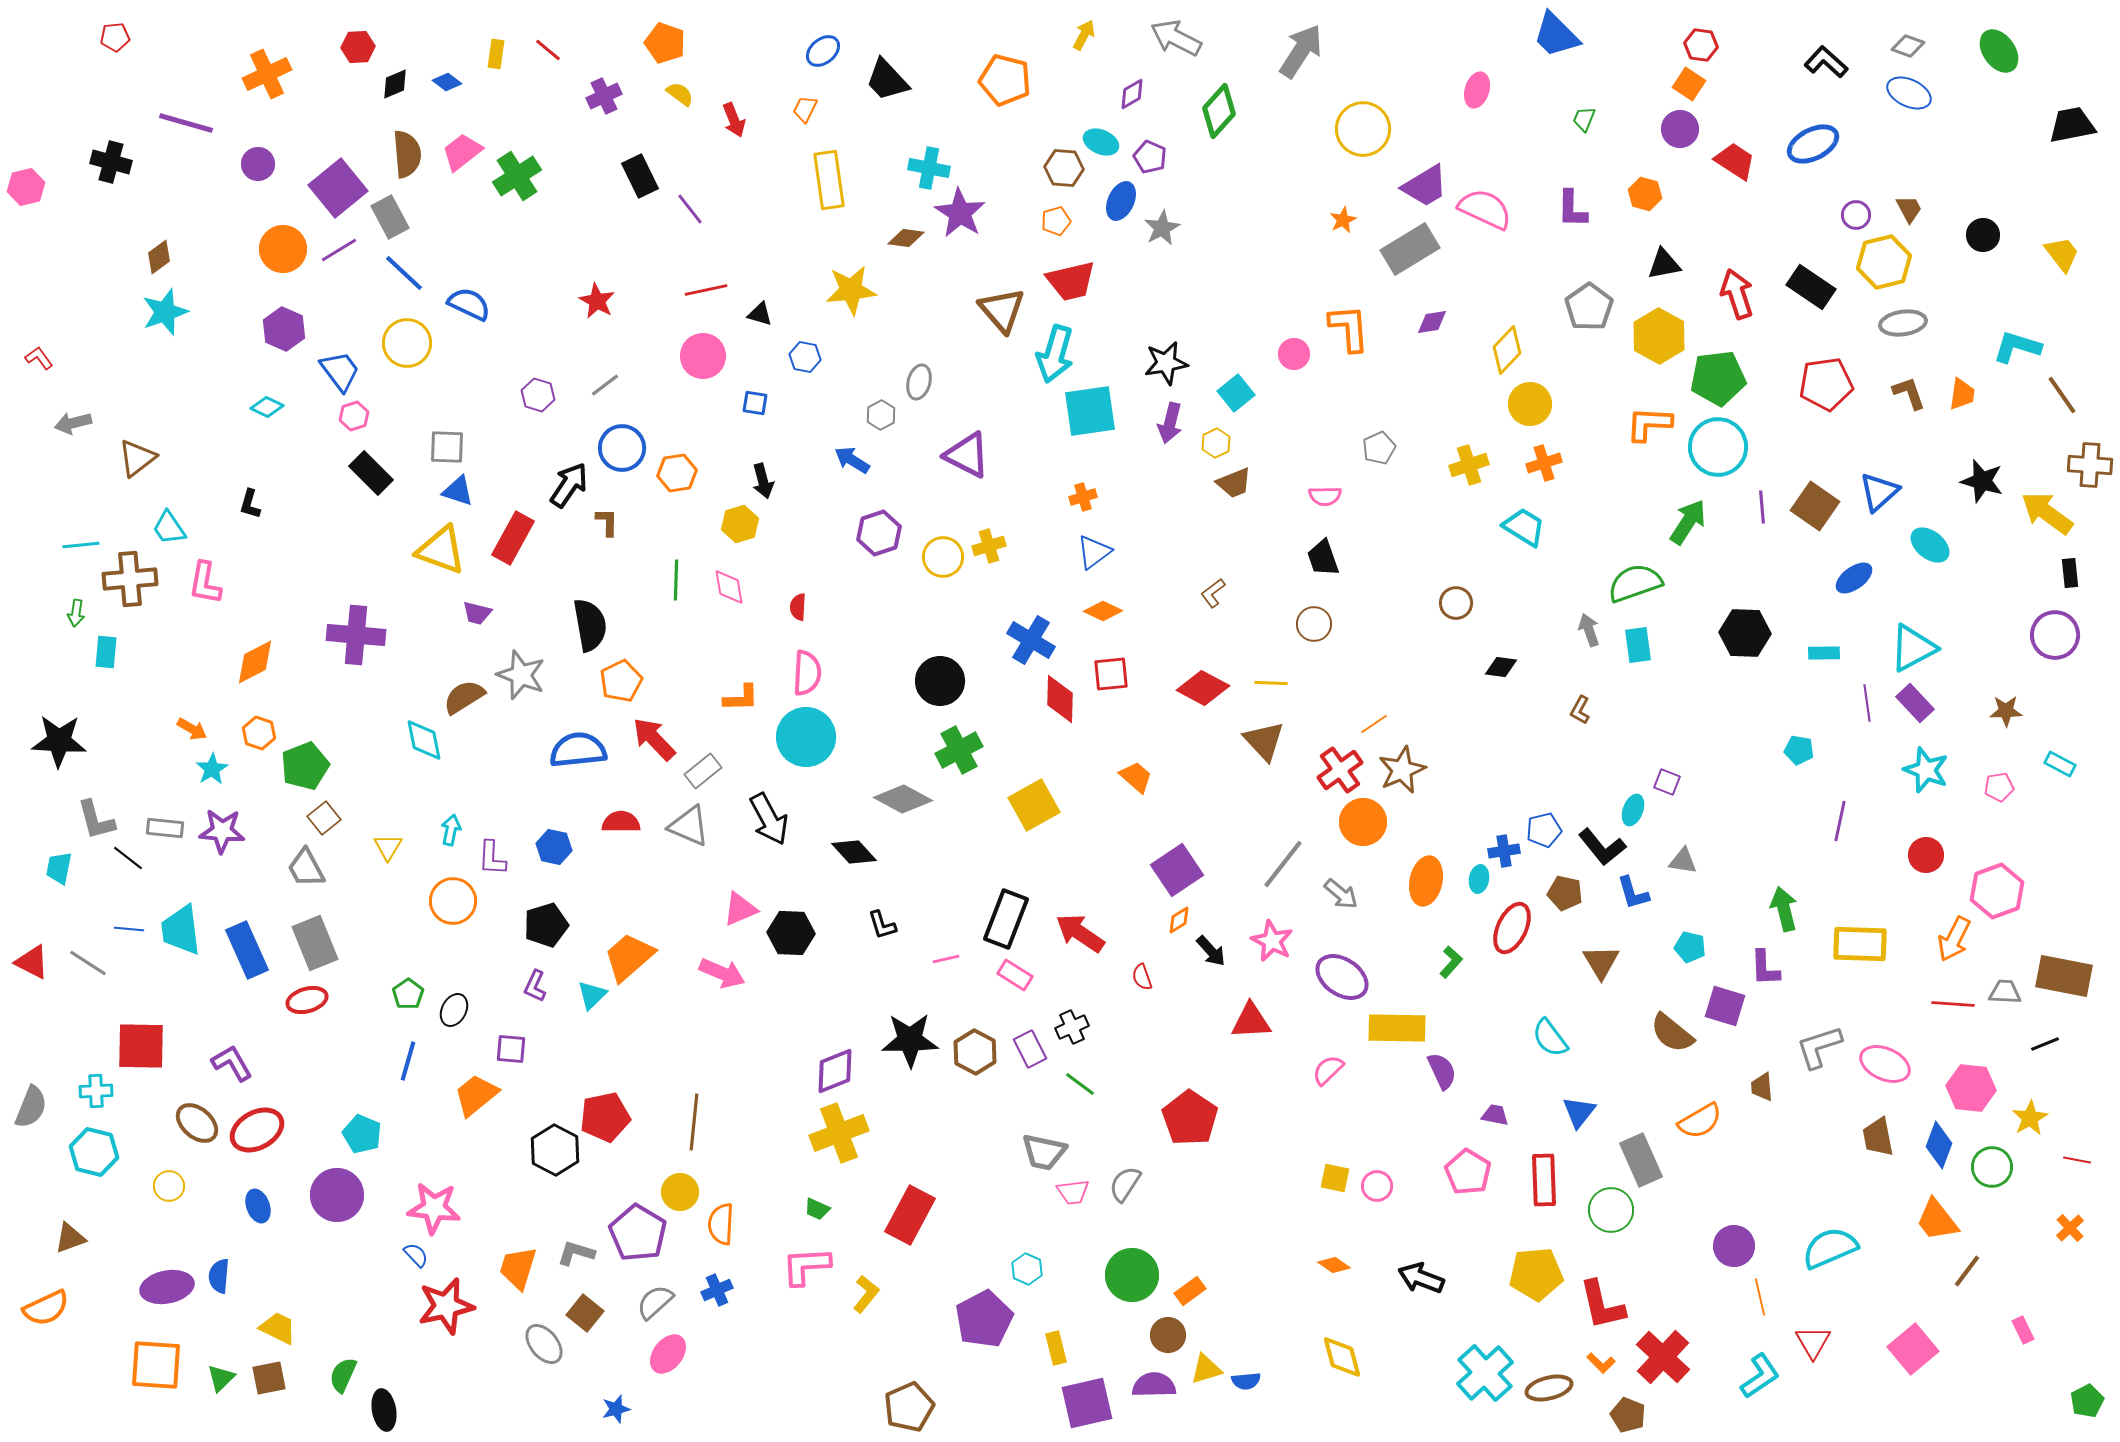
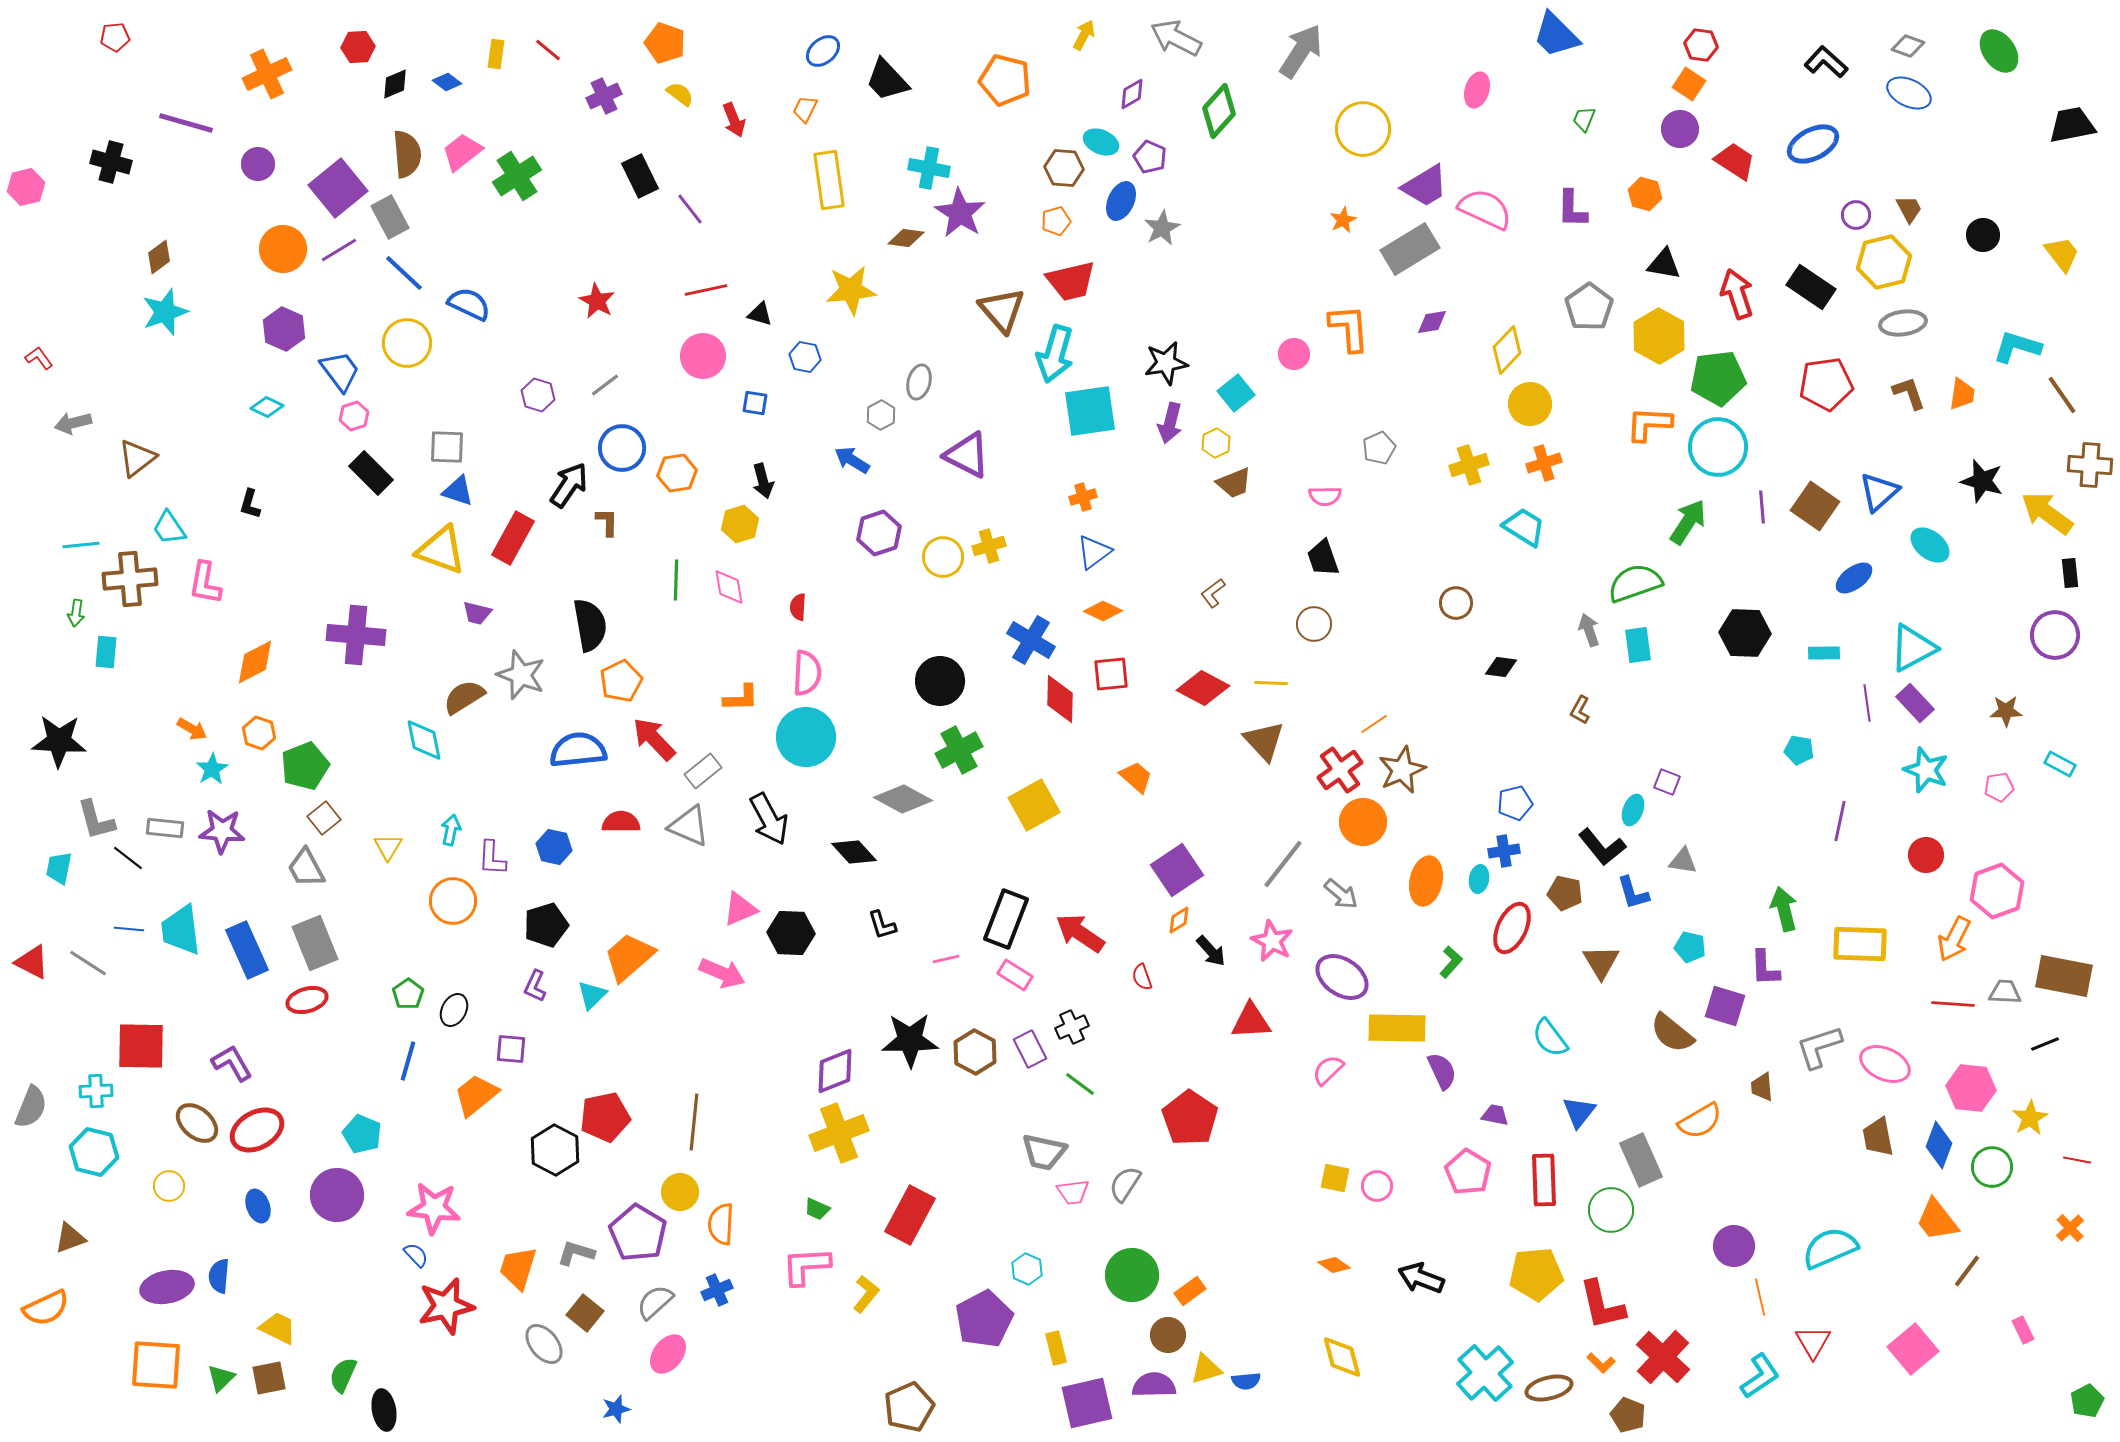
black triangle at (1664, 264): rotated 21 degrees clockwise
blue pentagon at (1544, 830): moved 29 px left, 27 px up
